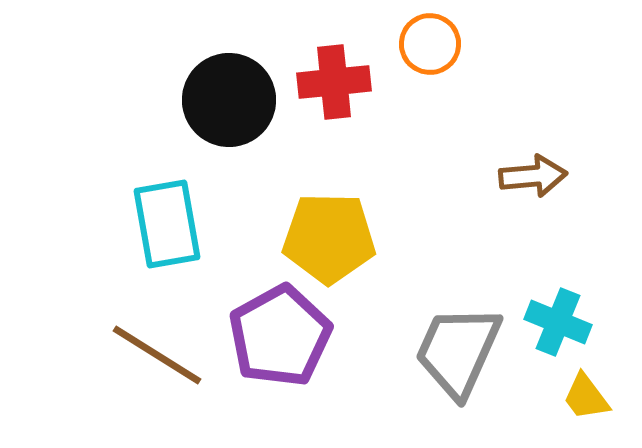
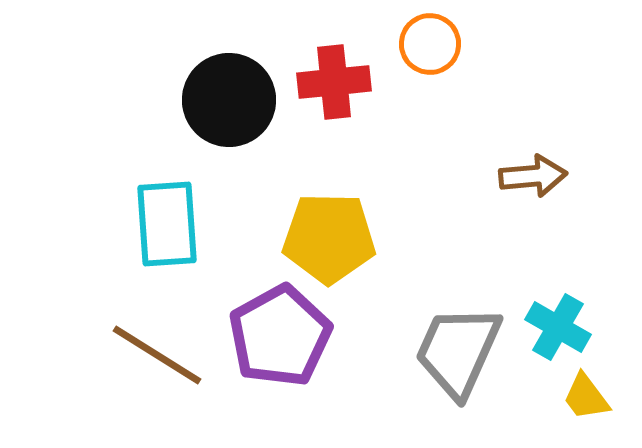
cyan rectangle: rotated 6 degrees clockwise
cyan cross: moved 5 px down; rotated 8 degrees clockwise
